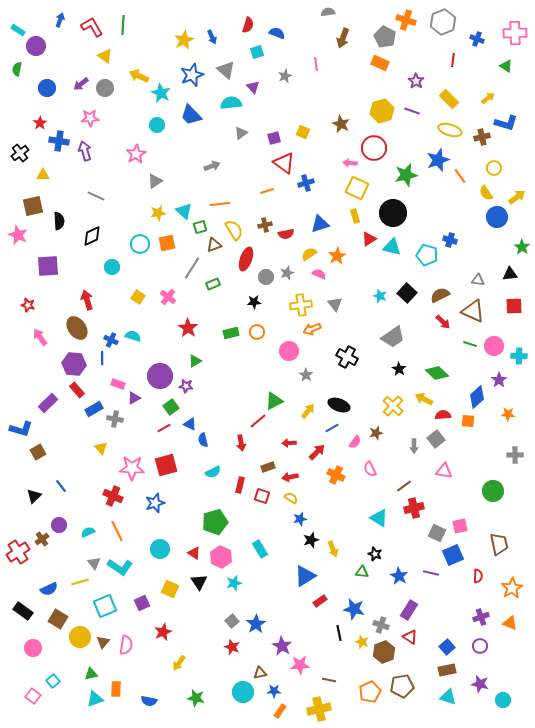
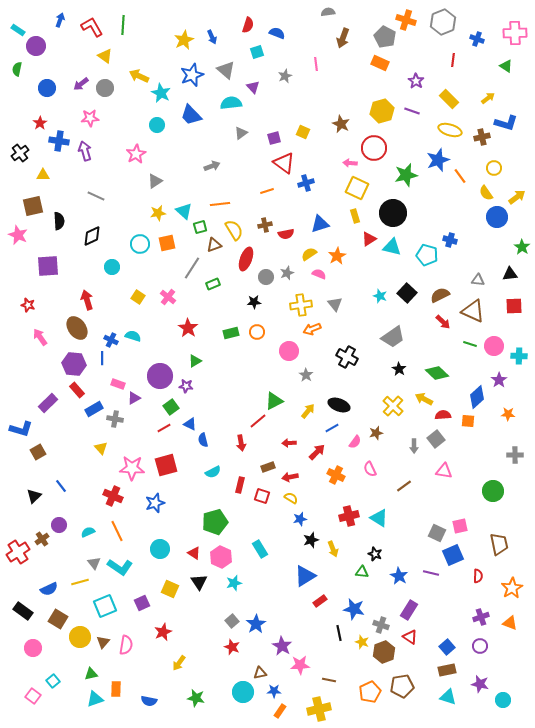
red cross at (414, 508): moved 65 px left, 8 px down
